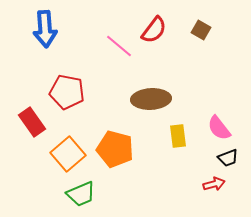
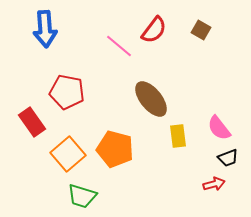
brown ellipse: rotated 54 degrees clockwise
green trapezoid: moved 1 px right, 2 px down; rotated 40 degrees clockwise
